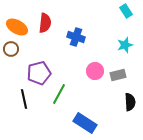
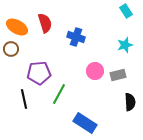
red semicircle: rotated 24 degrees counterclockwise
purple pentagon: rotated 10 degrees clockwise
